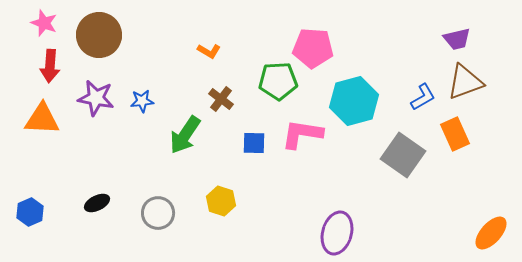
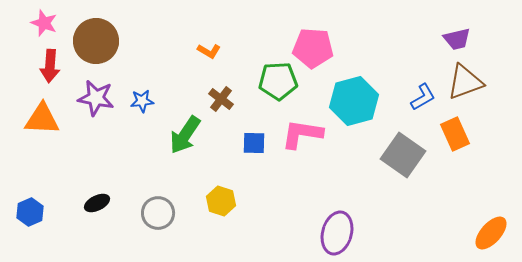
brown circle: moved 3 px left, 6 px down
